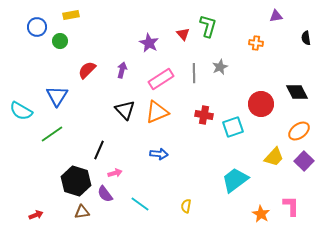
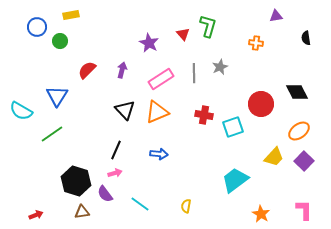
black line: moved 17 px right
pink L-shape: moved 13 px right, 4 px down
